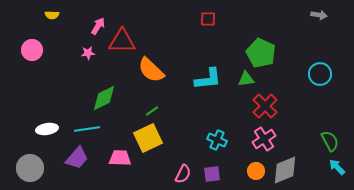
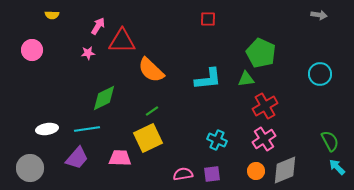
red cross: rotated 15 degrees clockwise
pink semicircle: rotated 126 degrees counterclockwise
